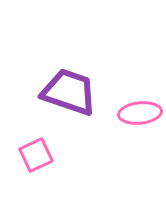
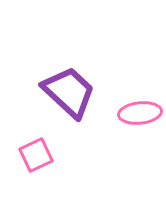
purple trapezoid: rotated 24 degrees clockwise
